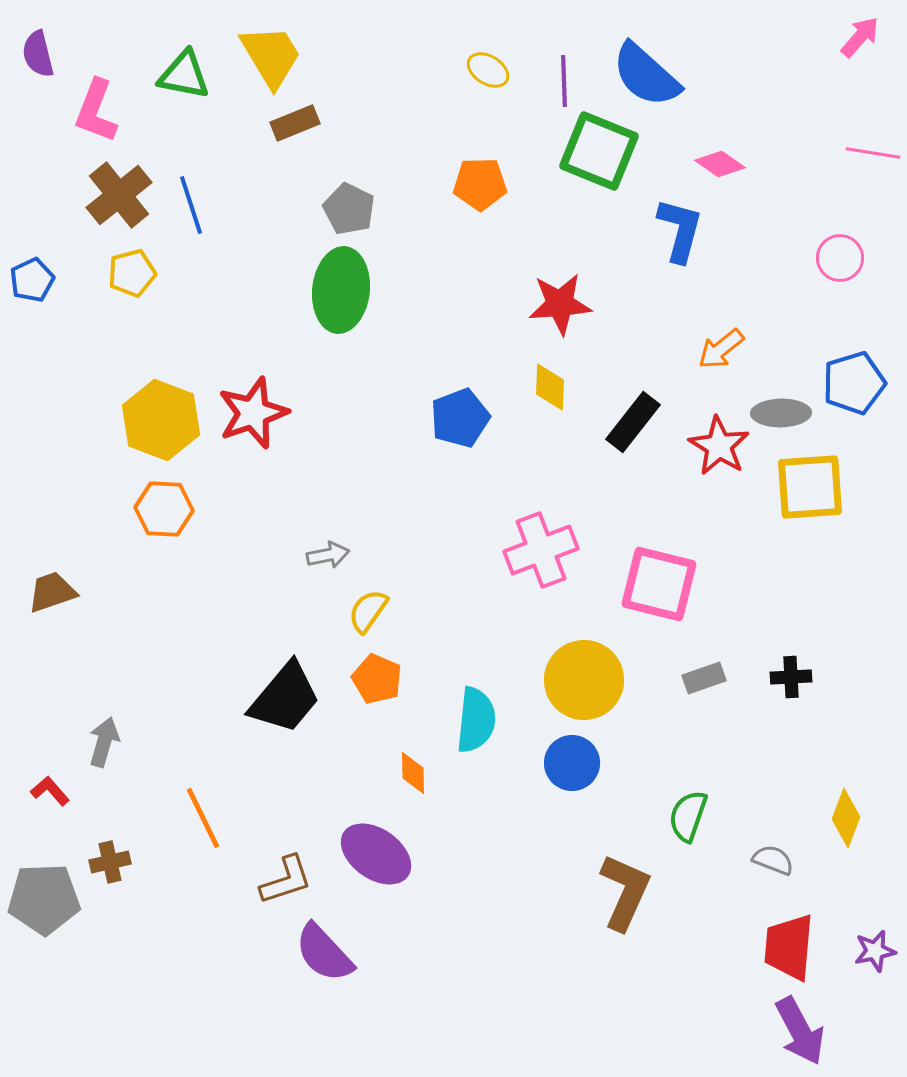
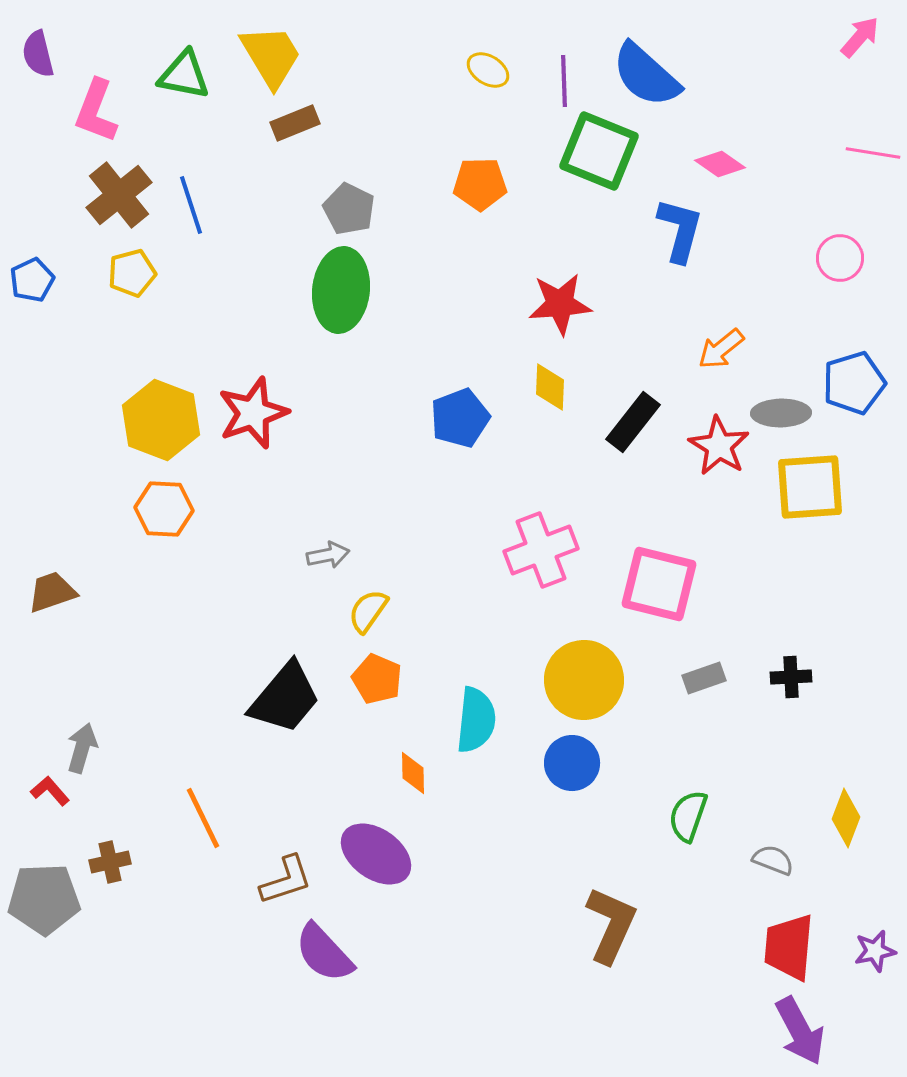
gray arrow at (104, 742): moved 22 px left, 6 px down
brown L-shape at (625, 892): moved 14 px left, 33 px down
